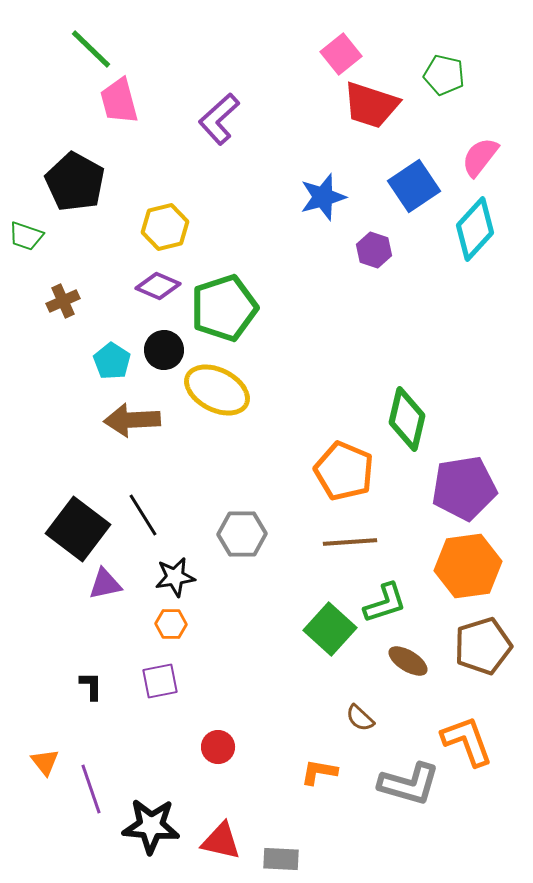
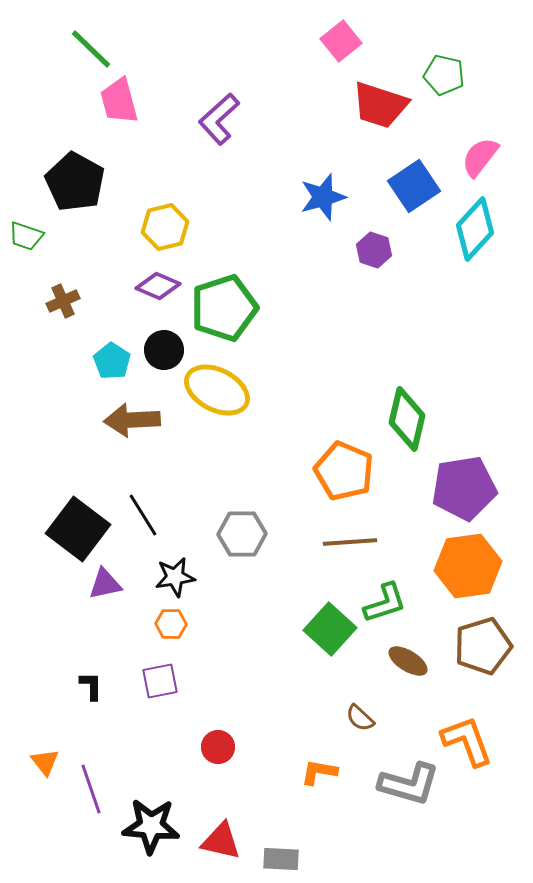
pink square at (341, 54): moved 13 px up
red trapezoid at (371, 105): moved 9 px right
